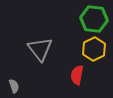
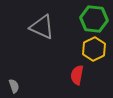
gray triangle: moved 2 px right, 22 px up; rotated 28 degrees counterclockwise
